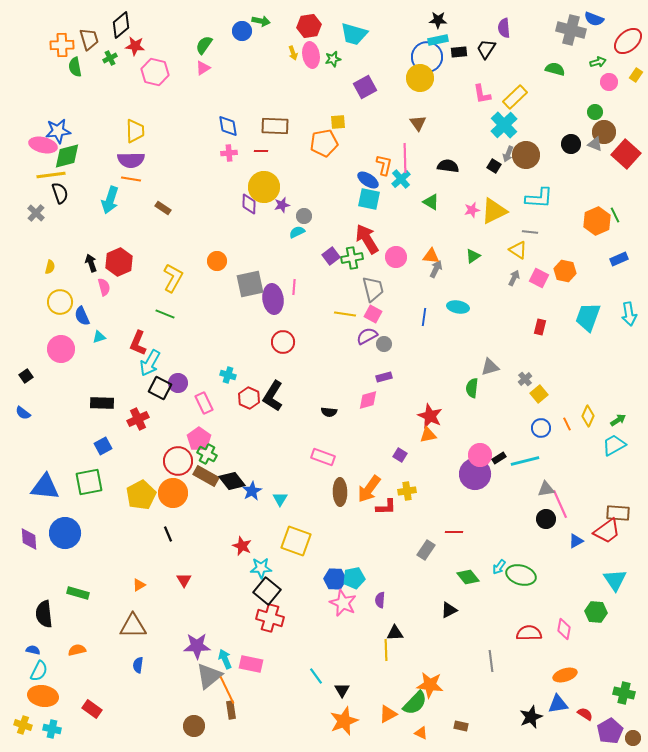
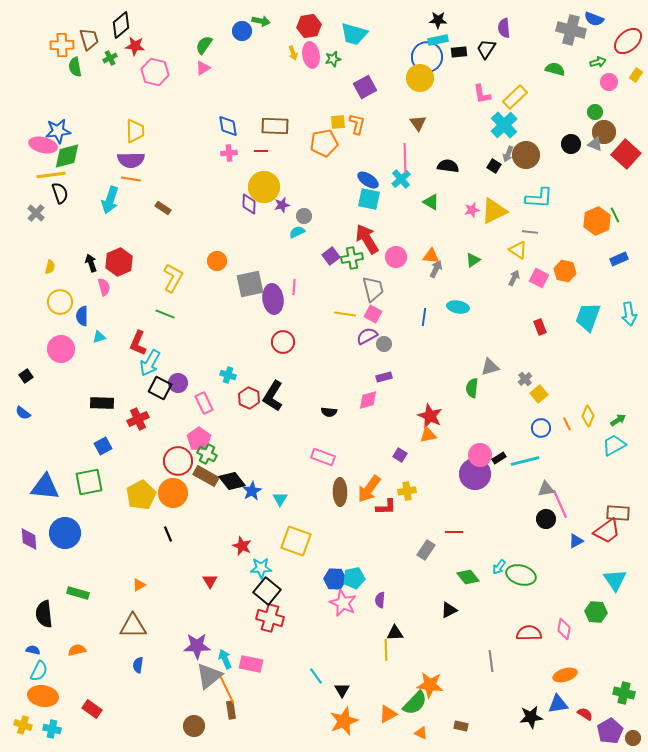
orange L-shape at (384, 165): moved 27 px left, 41 px up
green triangle at (473, 256): moved 4 px down
blue semicircle at (82, 316): rotated 24 degrees clockwise
red rectangle at (540, 327): rotated 35 degrees counterclockwise
red triangle at (184, 580): moved 26 px right, 1 px down
black star at (531, 717): rotated 15 degrees clockwise
